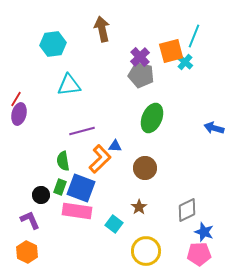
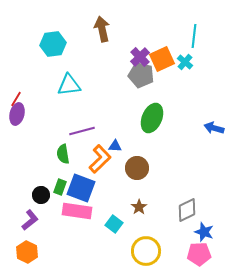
cyan line: rotated 15 degrees counterclockwise
orange square: moved 9 px left, 8 px down; rotated 10 degrees counterclockwise
purple ellipse: moved 2 px left
green semicircle: moved 7 px up
brown circle: moved 8 px left
purple L-shape: rotated 75 degrees clockwise
